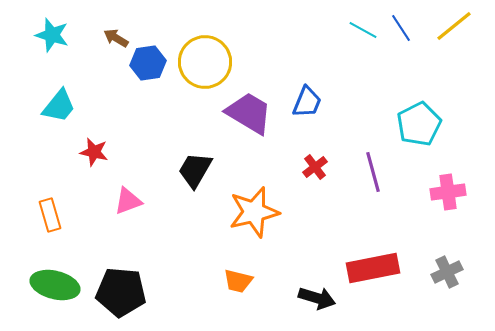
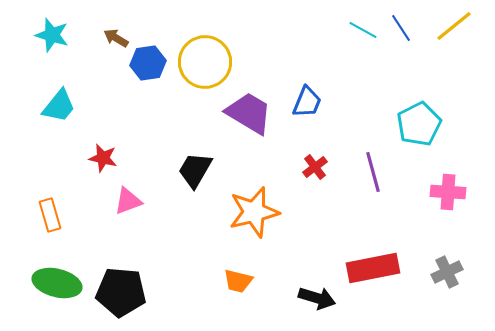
red star: moved 9 px right, 6 px down
pink cross: rotated 12 degrees clockwise
green ellipse: moved 2 px right, 2 px up
